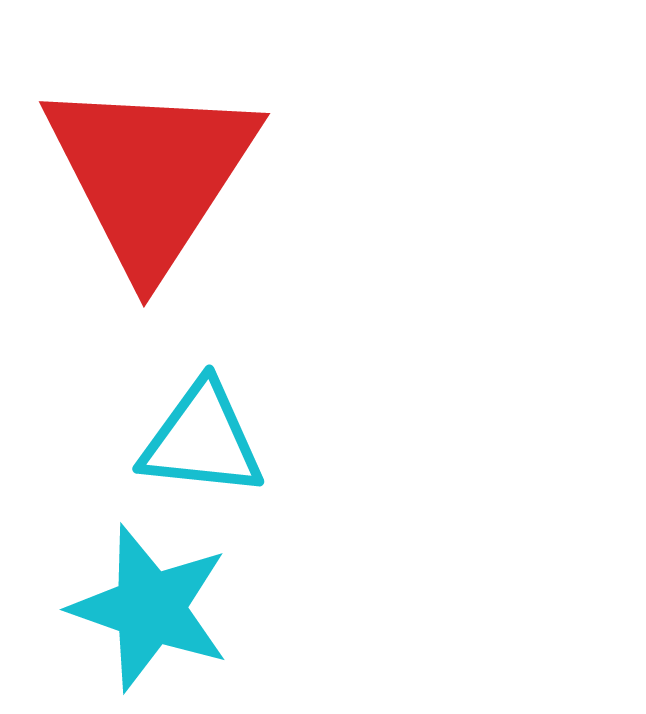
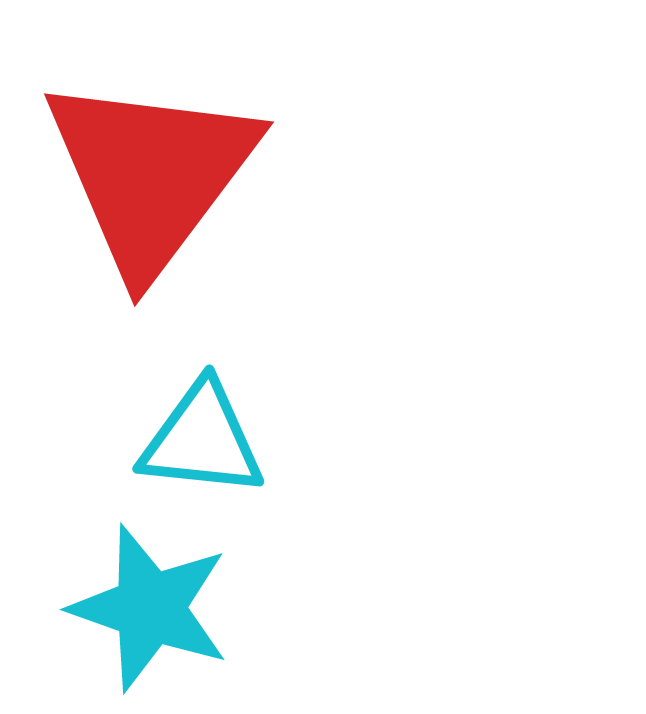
red triangle: rotated 4 degrees clockwise
